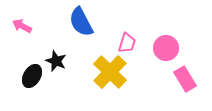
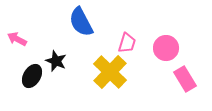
pink arrow: moved 5 px left, 13 px down
